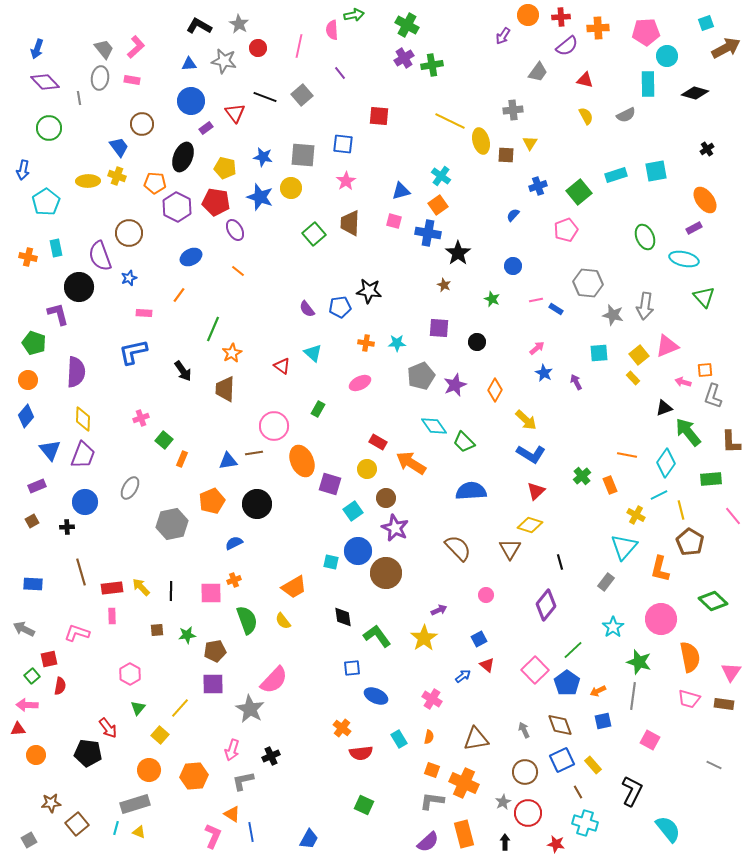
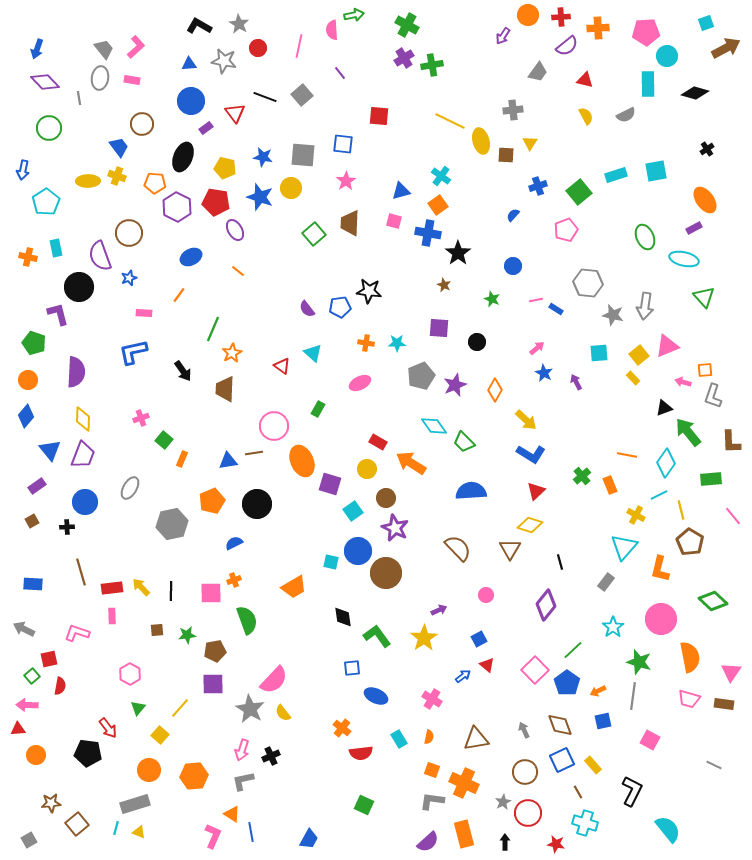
purple rectangle at (37, 486): rotated 12 degrees counterclockwise
yellow semicircle at (283, 621): moved 92 px down
pink arrow at (232, 750): moved 10 px right
